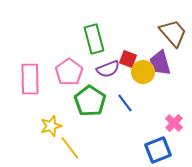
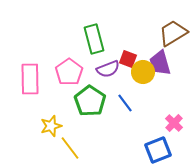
brown trapezoid: rotated 80 degrees counterclockwise
